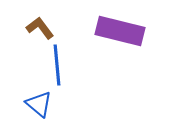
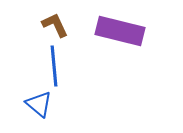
brown L-shape: moved 15 px right, 3 px up; rotated 12 degrees clockwise
blue line: moved 3 px left, 1 px down
